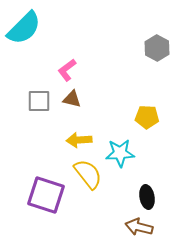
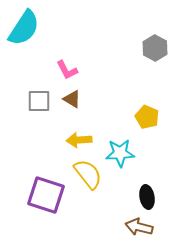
cyan semicircle: rotated 12 degrees counterclockwise
gray hexagon: moved 2 px left
pink L-shape: rotated 80 degrees counterclockwise
brown triangle: rotated 18 degrees clockwise
yellow pentagon: rotated 20 degrees clockwise
